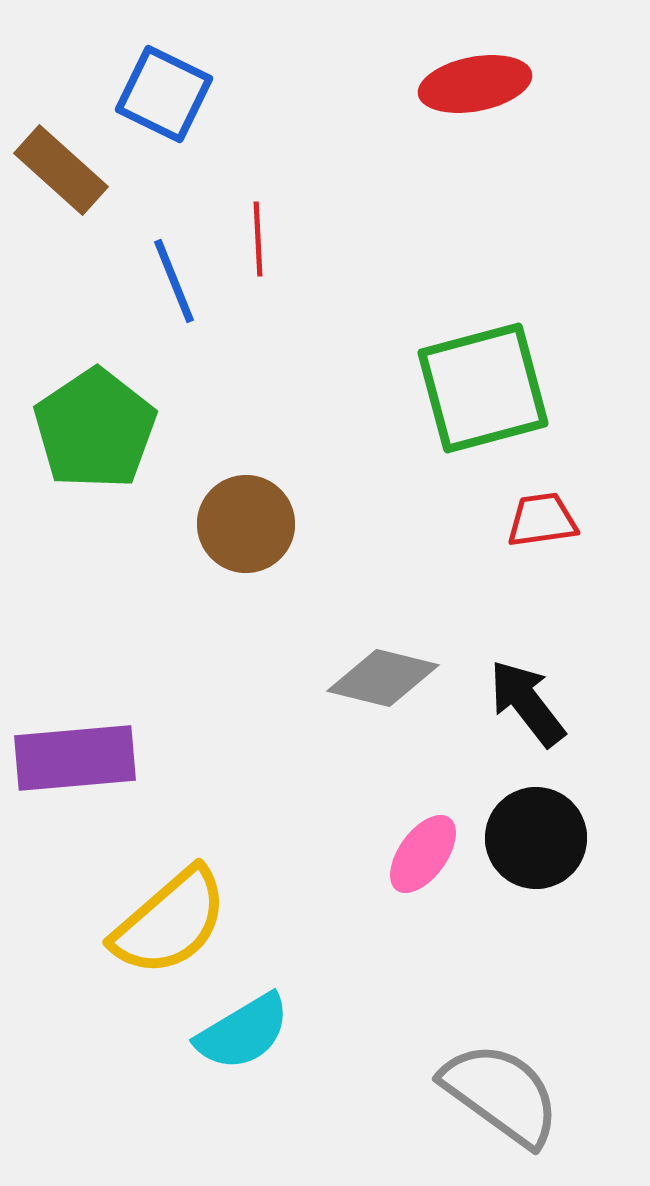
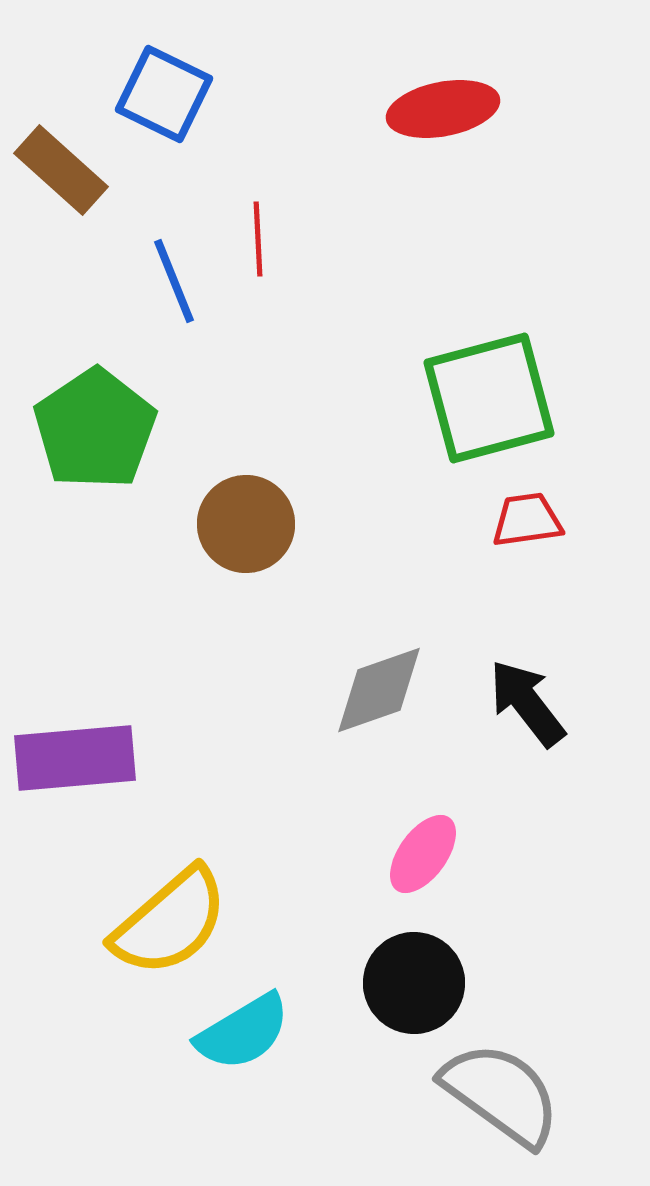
red ellipse: moved 32 px left, 25 px down
green square: moved 6 px right, 10 px down
red trapezoid: moved 15 px left
gray diamond: moved 4 px left, 12 px down; rotated 33 degrees counterclockwise
black circle: moved 122 px left, 145 px down
